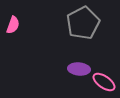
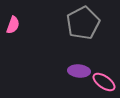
purple ellipse: moved 2 px down
